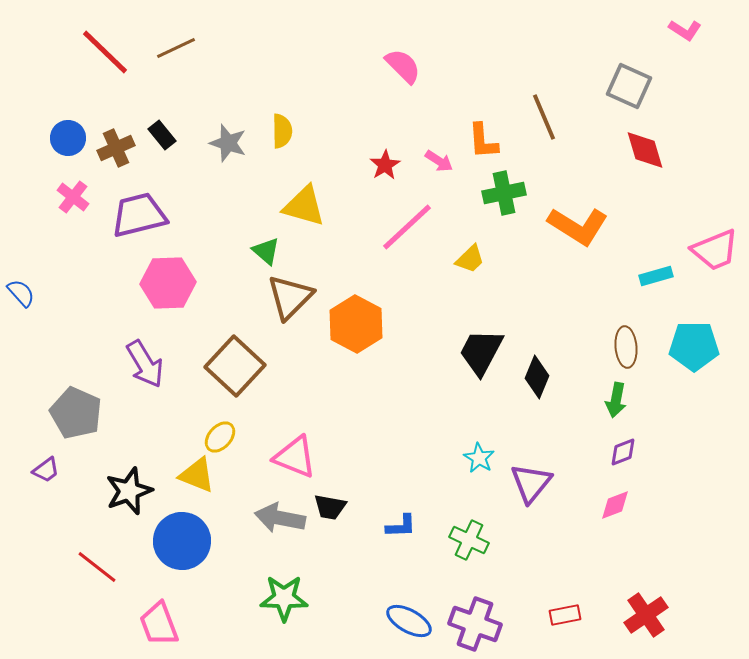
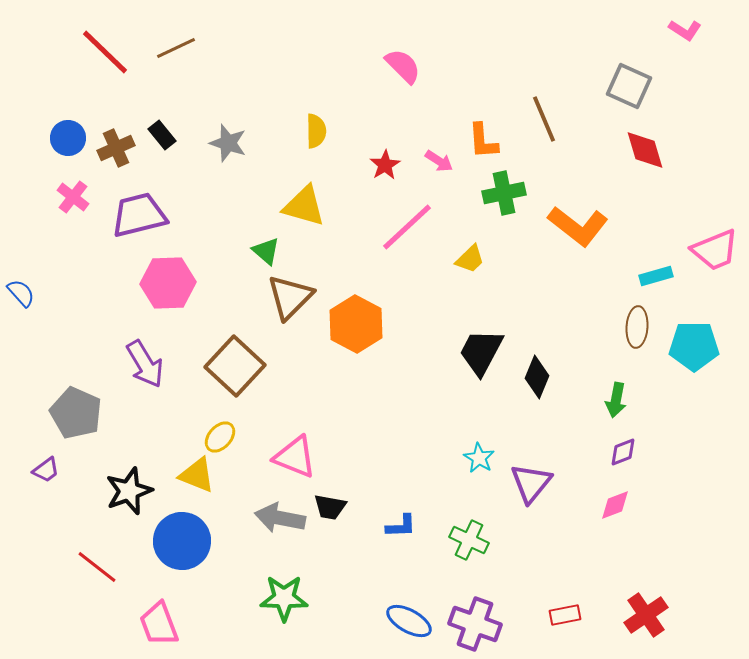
brown line at (544, 117): moved 2 px down
yellow semicircle at (282, 131): moved 34 px right
orange L-shape at (578, 226): rotated 6 degrees clockwise
brown ellipse at (626, 347): moved 11 px right, 20 px up; rotated 9 degrees clockwise
